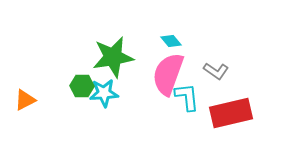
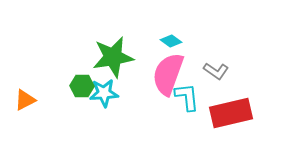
cyan diamond: rotated 15 degrees counterclockwise
